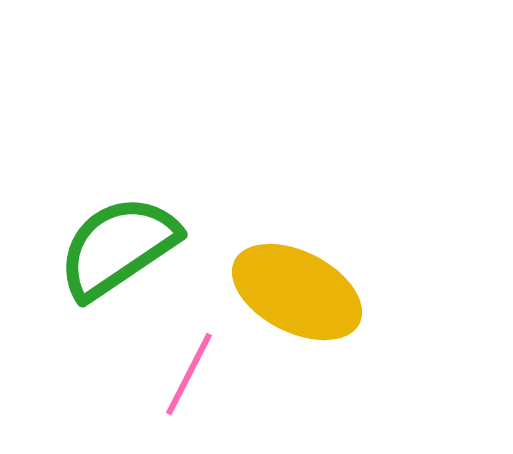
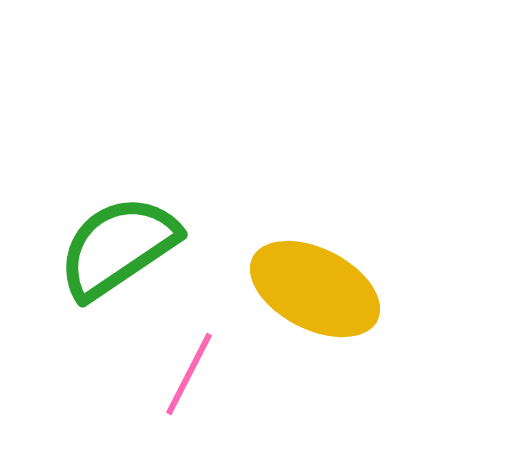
yellow ellipse: moved 18 px right, 3 px up
